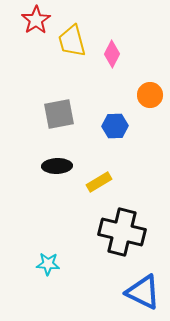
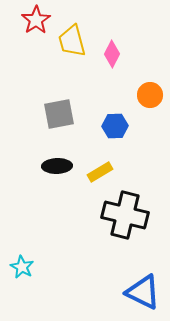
yellow rectangle: moved 1 px right, 10 px up
black cross: moved 3 px right, 17 px up
cyan star: moved 26 px left, 3 px down; rotated 25 degrees clockwise
